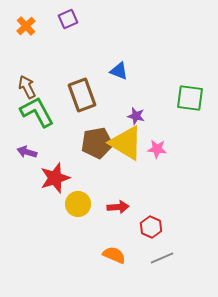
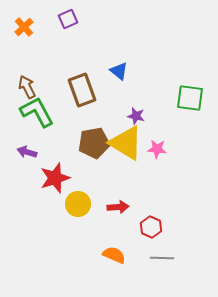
orange cross: moved 2 px left, 1 px down
blue triangle: rotated 18 degrees clockwise
brown rectangle: moved 5 px up
brown pentagon: moved 3 px left
gray line: rotated 25 degrees clockwise
